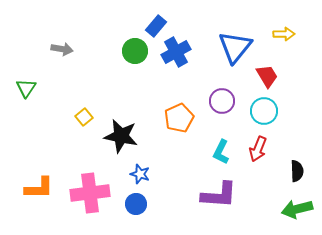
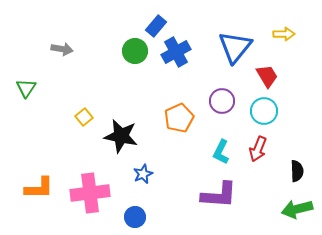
blue star: moved 3 px right; rotated 30 degrees clockwise
blue circle: moved 1 px left, 13 px down
